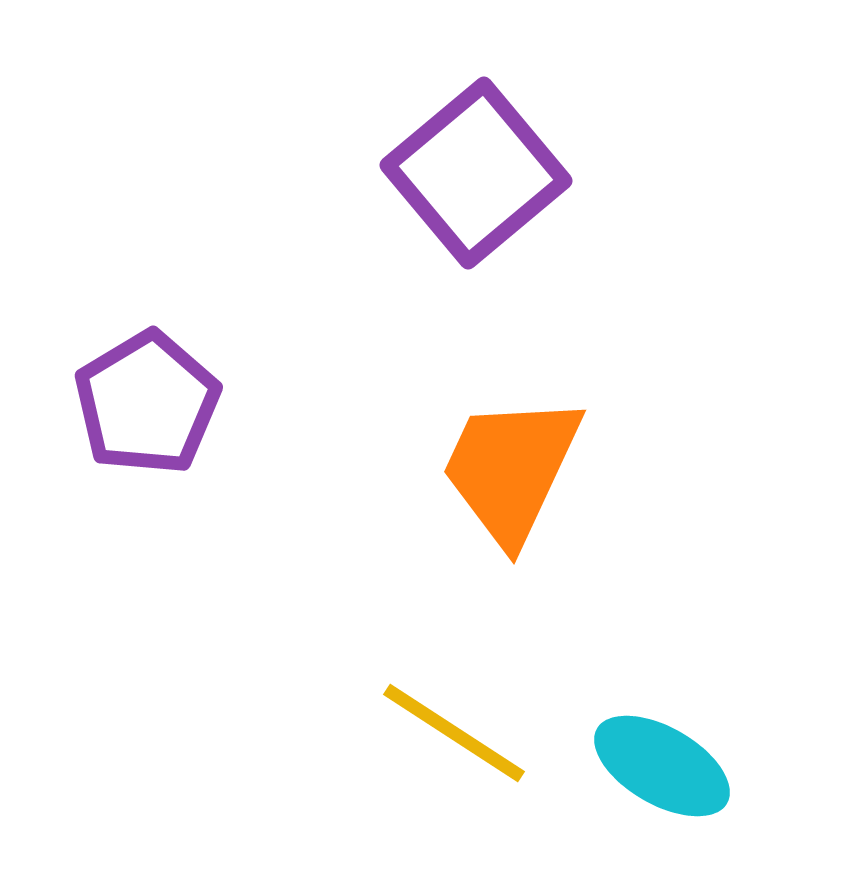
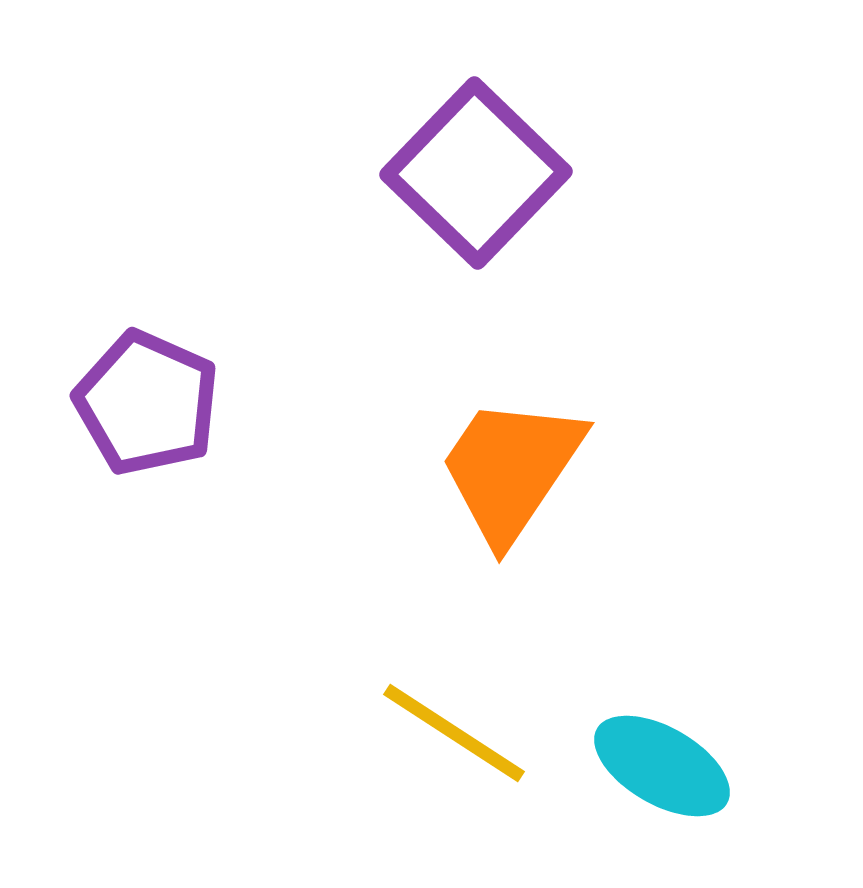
purple square: rotated 6 degrees counterclockwise
purple pentagon: rotated 17 degrees counterclockwise
orange trapezoid: rotated 9 degrees clockwise
